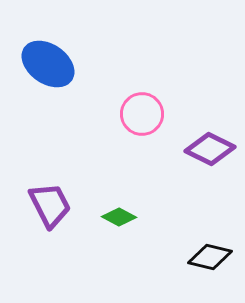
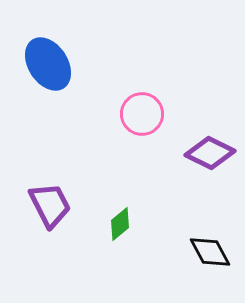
blue ellipse: rotated 22 degrees clockwise
purple diamond: moved 4 px down
green diamond: moved 1 px right, 7 px down; rotated 68 degrees counterclockwise
black diamond: moved 5 px up; rotated 48 degrees clockwise
